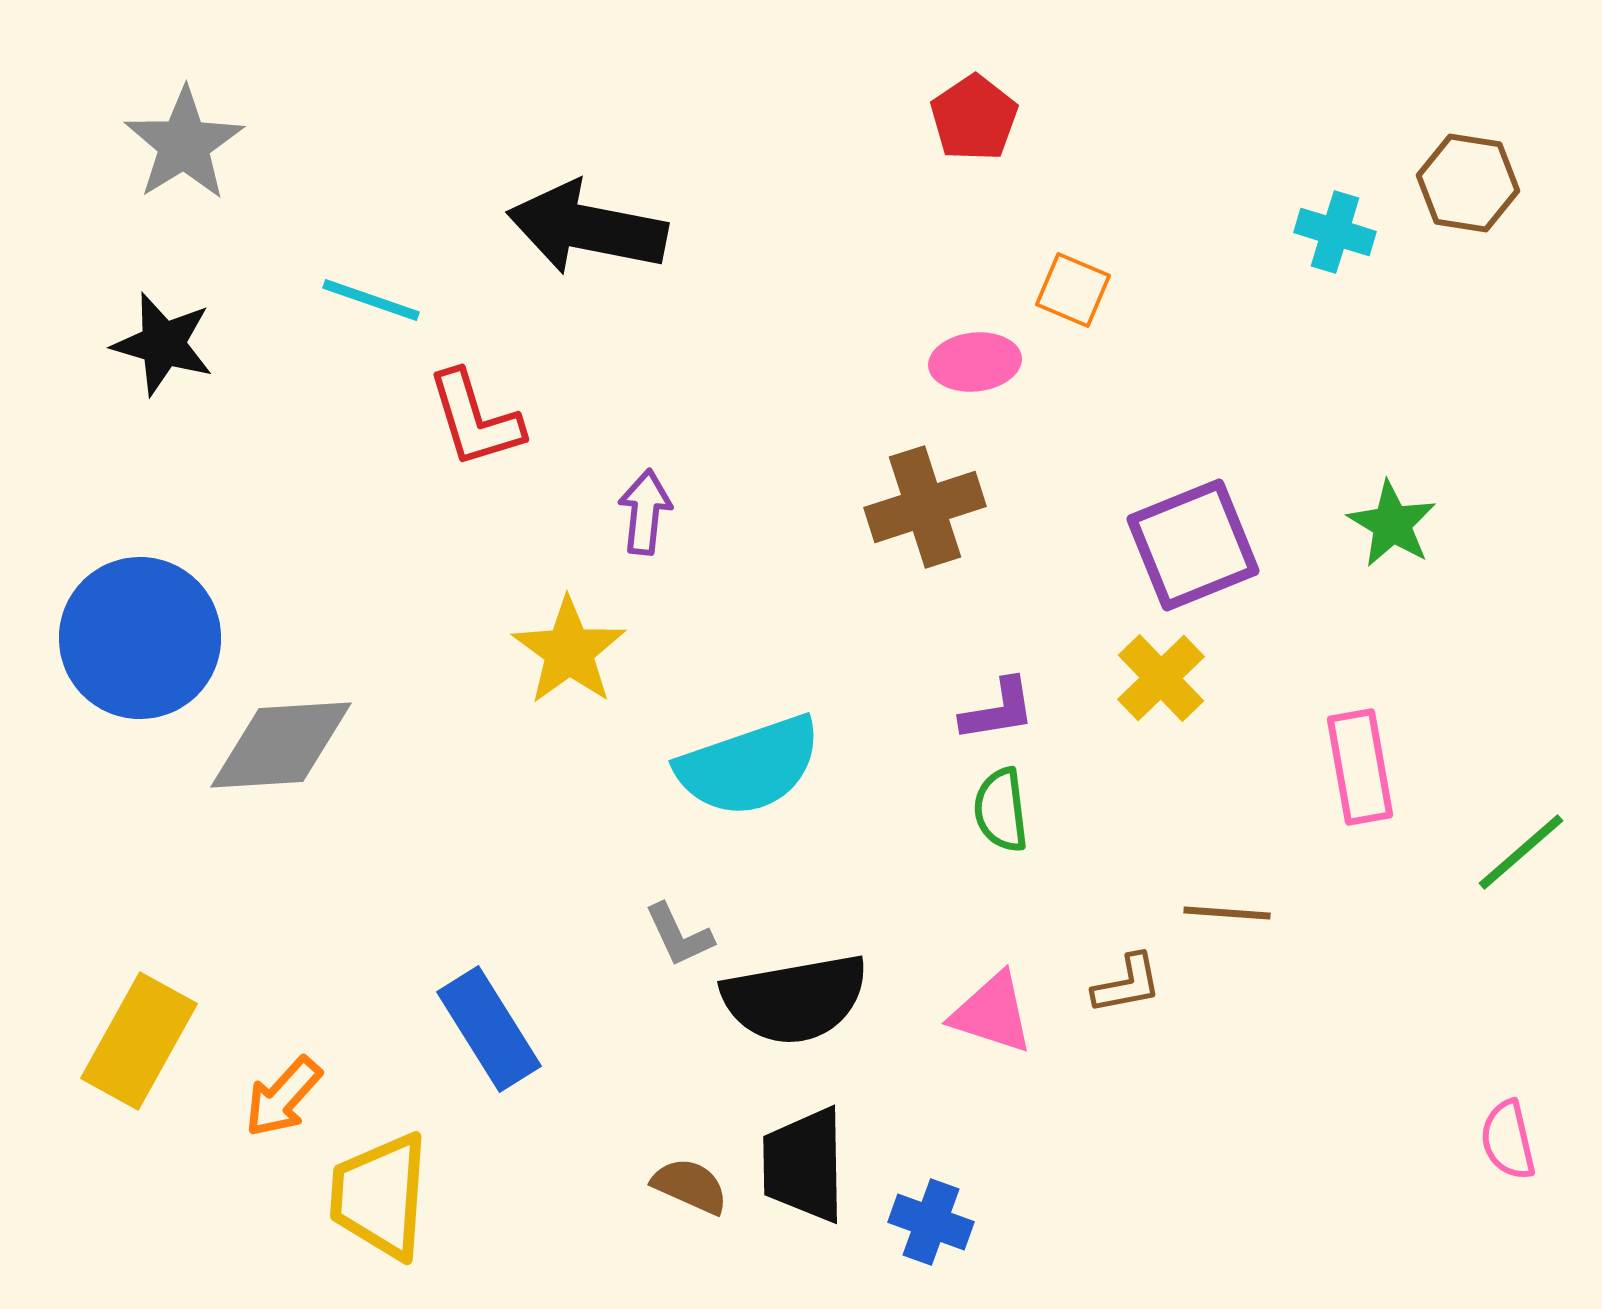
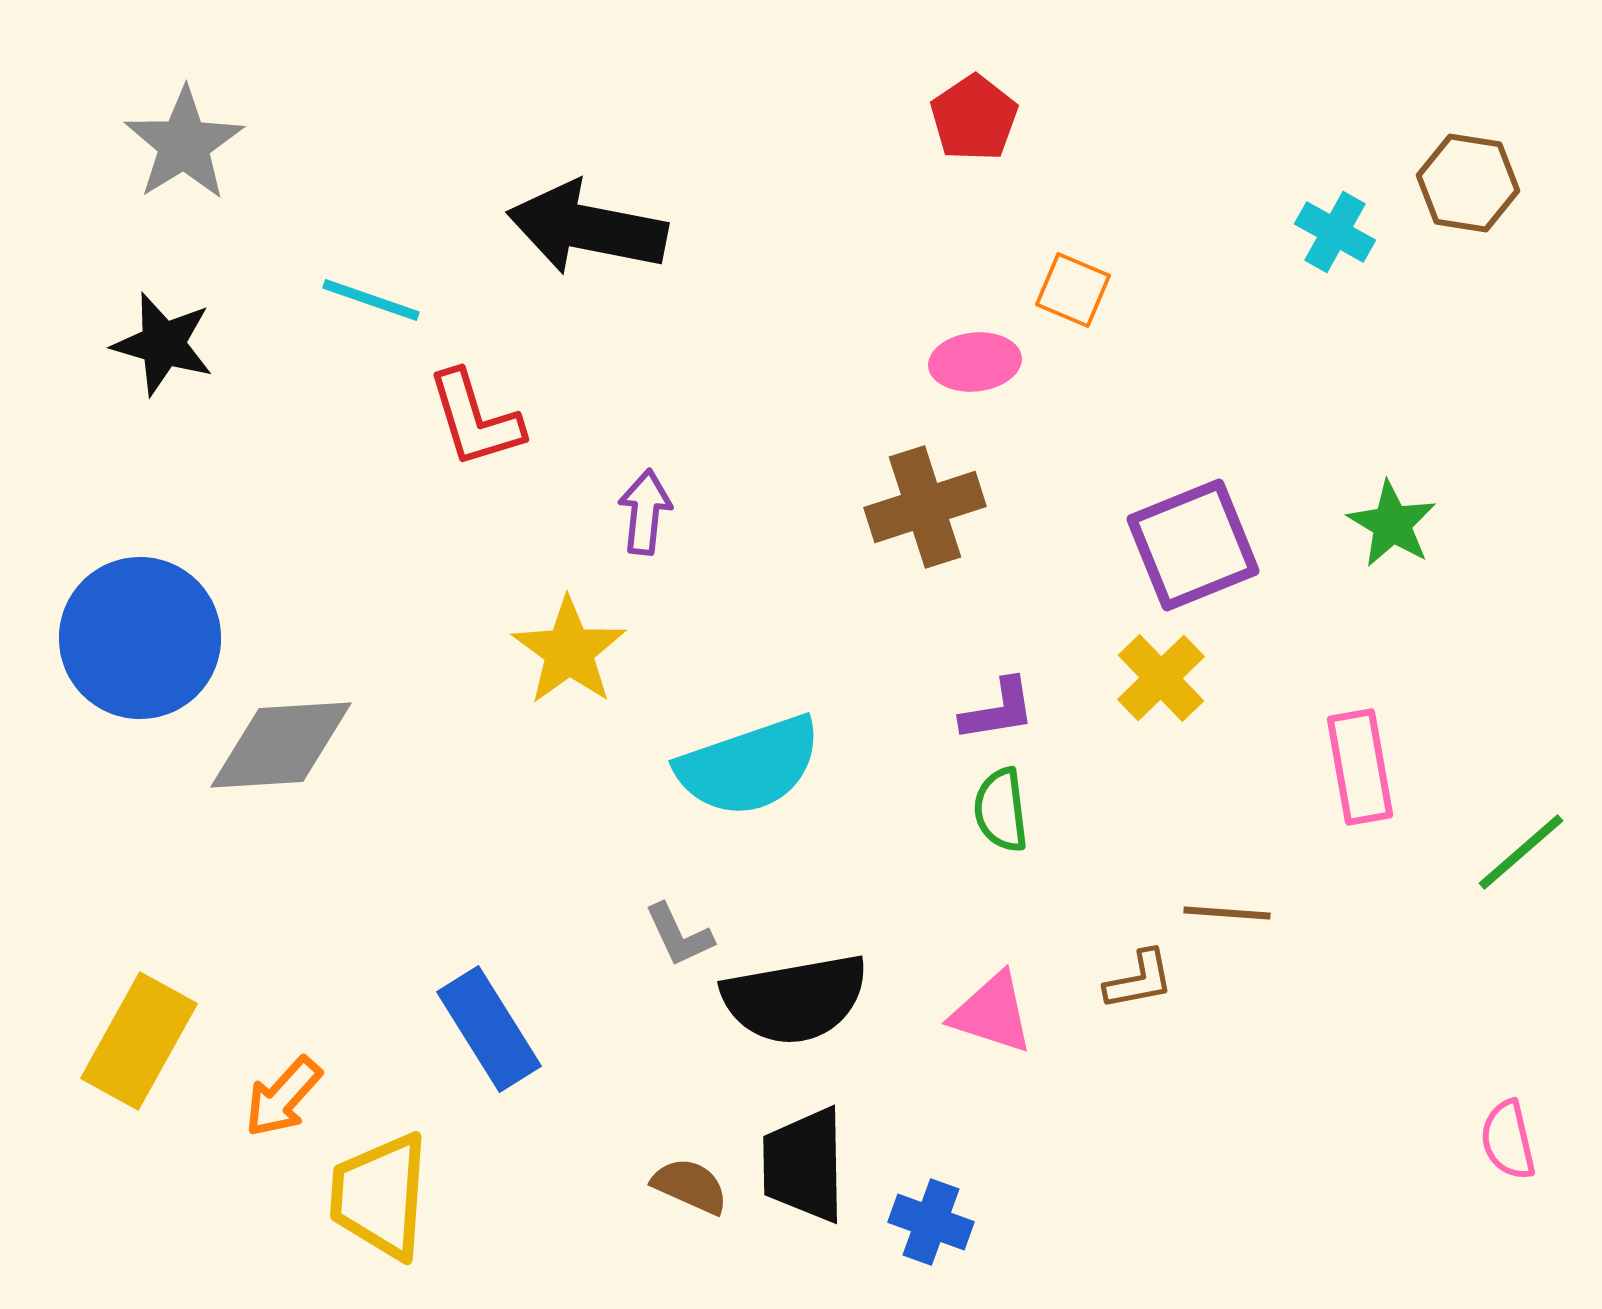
cyan cross: rotated 12 degrees clockwise
brown L-shape: moved 12 px right, 4 px up
